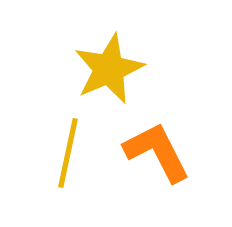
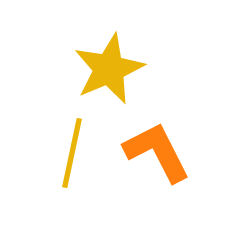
yellow line: moved 4 px right
